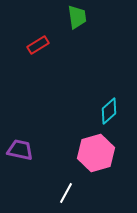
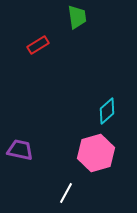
cyan diamond: moved 2 px left
